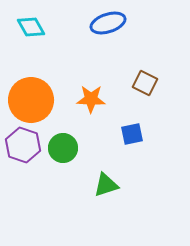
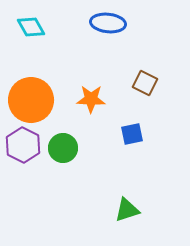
blue ellipse: rotated 24 degrees clockwise
purple hexagon: rotated 8 degrees clockwise
green triangle: moved 21 px right, 25 px down
